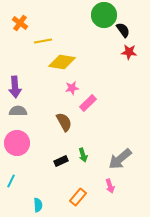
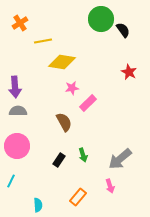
green circle: moved 3 px left, 4 px down
orange cross: rotated 21 degrees clockwise
red star: moved 20 px down; rotated 21 degrees clockwise
pink circle: moved 3 px down
black rectangle: moved 2 px left, 1 px up; rotated 32 degrees counterclockwise
